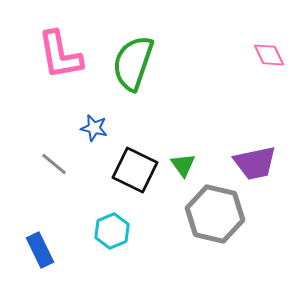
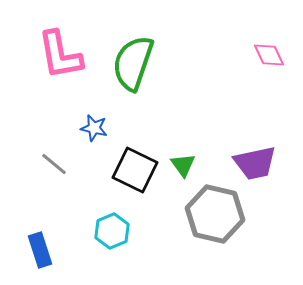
blue rectangle: rotated 8 degrees clockwise
